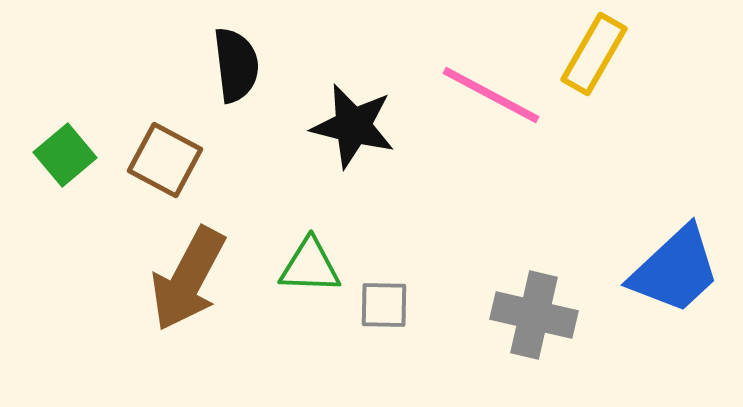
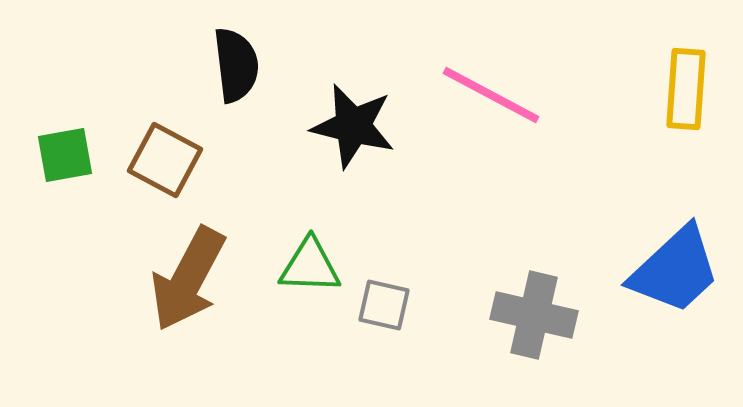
yellow rectangle: moved 92 px right, 35 px down; rotated 26 degrees counterclockwise
green square: rotated 30 degrees clockwise
gray square: rotated 12 degrees clockwise
